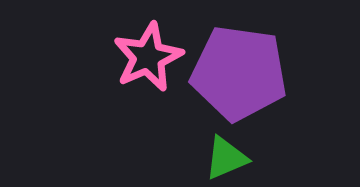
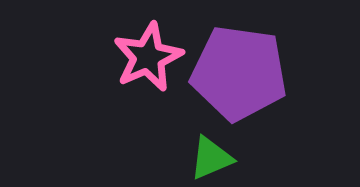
green triangle: moved 15 px left
